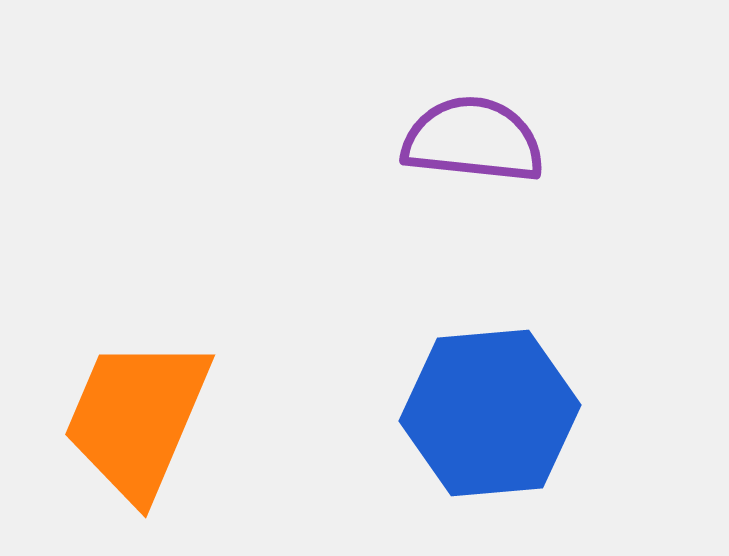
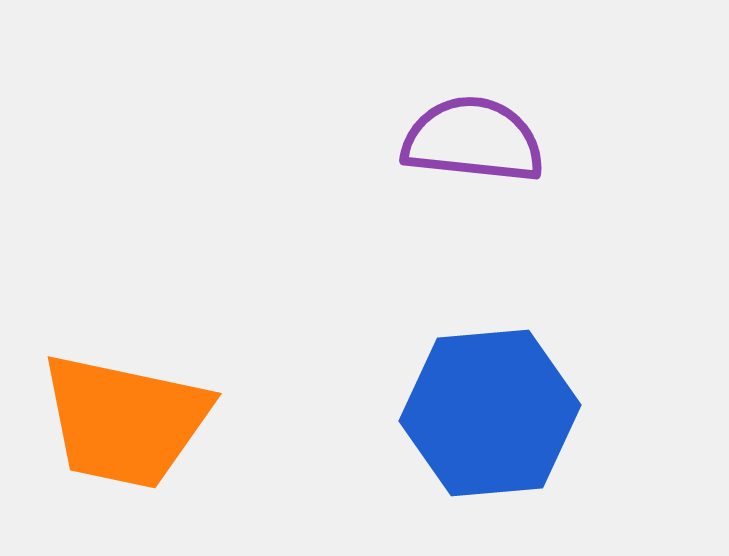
orange trapezoid: moved 12 px left, 3 px down; rotated 101 degrees counterclockwise
